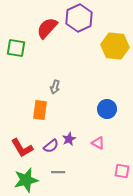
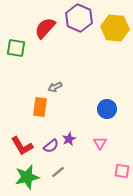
purple hexagon: rotated 12 degrees counterclockwise
red semicircle: moved 2 px left
yellow hexagon: moved 18 px up
gray arrow: rotated 48 degrees clockwise
orange rectangle: moved 3 px up
pink triangle: moved 2 px right; rotated 32 degrees clockwise
red L-shape: moved 2 px up
gray line: rotated 40 degrees counterclockwise
green star: moved 1 px right, 3 px up
